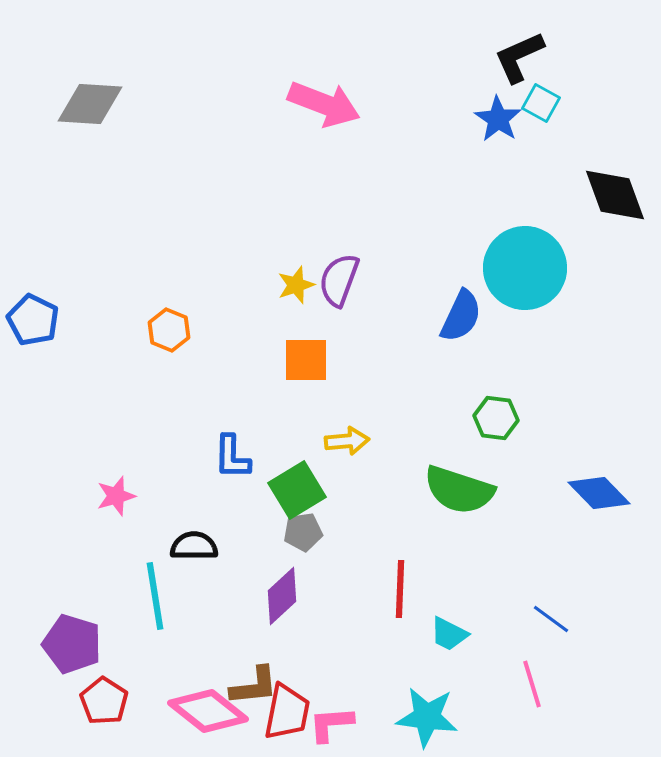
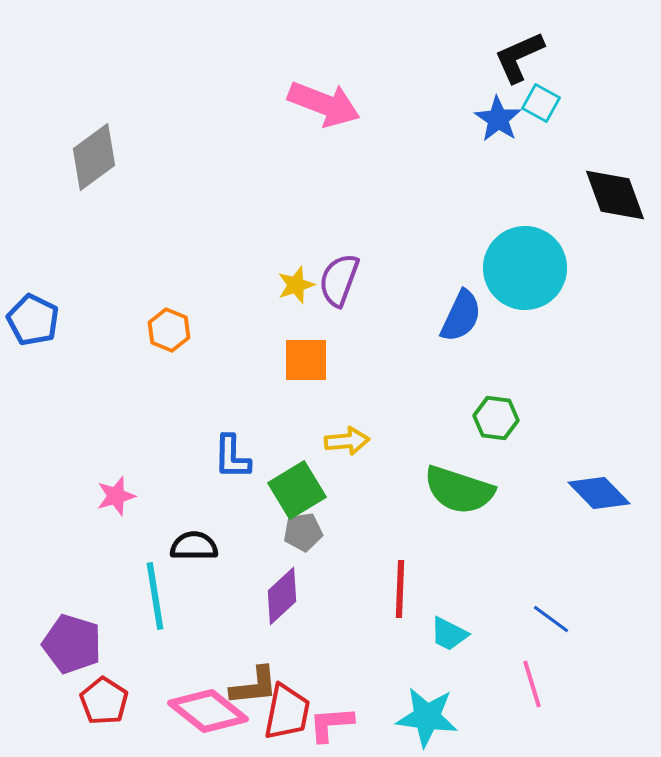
gray diamond: moved 4 px right, 53 px down; rotated 40 degrees counterclockwise
